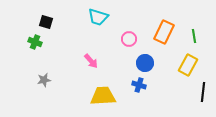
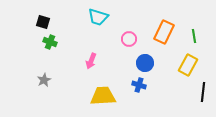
black square: moved 3 px left
green cross: moved 15 px right
pink arrow: rotated 63 degrees clockwise
gray star: rotated 16 degrees counterclockwise
